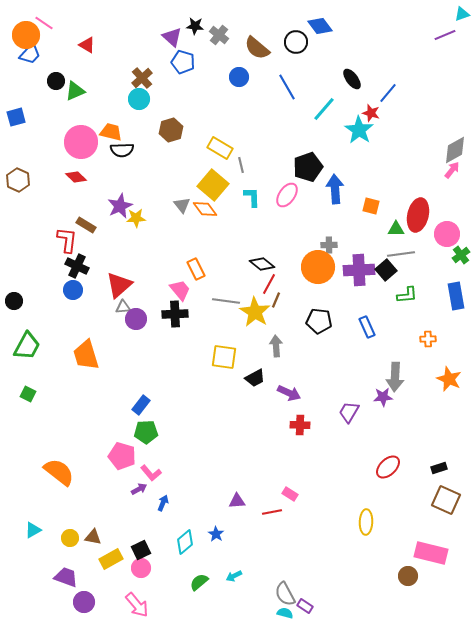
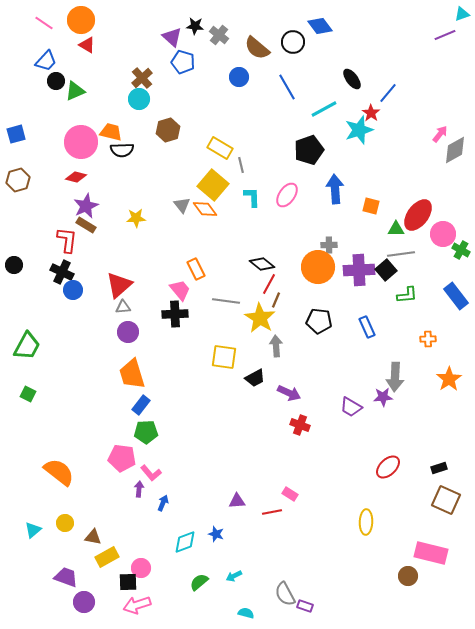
orange circle at (26, 35): moved 55 px right, 15 px up
black circle at (296, 42): moved 3 px left
blue trapezoid at (30, 54): moved 16 px right, 7 px down
cyan line at (324, 109): rotated 20 degrees clockwise
red star at (371, 113): rotated 18 degrees clockwise
blue square at (16, 117): moved 17 px down
brown hexagon at (171, 130): moved 3 px left
cyan star at (359, 130): rotated 20 degrees clockwise
black pentagon at (308, 167): moved 1 px right, 17 px up
pink arrow at (452, 170): moved 12 px left, 36 px up
red diamond at (76, 177): rotated 30 degrees counterclockwise
brown hexagon at (18, 180): rotated 20 degrees clockwise
purple star at (120, 206): moved 34 px left
red ellipse at (418, 215): rotated 24 degrees clockwise
pink circle at (447, 234): moved 4 px left
green cross at (461, 255): moved 5 px up; rotated 24 degrees counterclockwise
black cross at (77, 266): moved 15 px left, 6 px down
blue rectangle at (456, 296): rotated 28 degrees counterclockwise
black circle at (14, 301): moved 36 px up
yellow star at (255, 312): moved 5 px right, 6 px down
purple circle at (136, 319): moved 8 px left, 13 px down
orange trapezoid at (86, 355): moved 46 px right, 19 px down
orange star at (449, 379): rotated 15 degrees clockwise
purple trapezoid at (349, 412): moved 2 px right, 5 px up; rotated 90 degrees counterclockwise
red cross at (300, 425): rotated 18 degrees clockwise
pink pentagon at (122, 456): moved 2 px down; rotated 8 degrees counterclockwise
purple arrow at (139, 489): rotated 56 degrees counterclockwise
cyan triangle at (33, 530): rotated 12 degrees counterclockwise
blue star at (216, 534): rotated 14 degrees counterclockwise
yellow circle at (70, 538): moved 5 px left, 15 px up
cyan diamond at (185, 542): rotated 20 degrees clockwise
black square at (141, 550): moved 13 px left, 32 px down; rotated 24 degrees clockwise
yellow rectangle at (111, 559): moved 4 px left, 2 px up
pink arrow at (137, 605): rotated 112 degrees clockwise
purple rectangle at (305, 606): rotated 14 degrees counterclockwise
cyan semicircle at (285, 613): moved 39 px left
